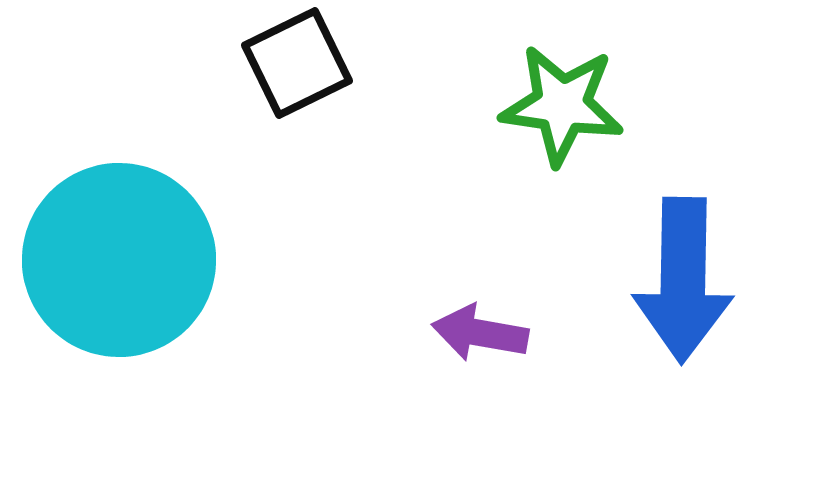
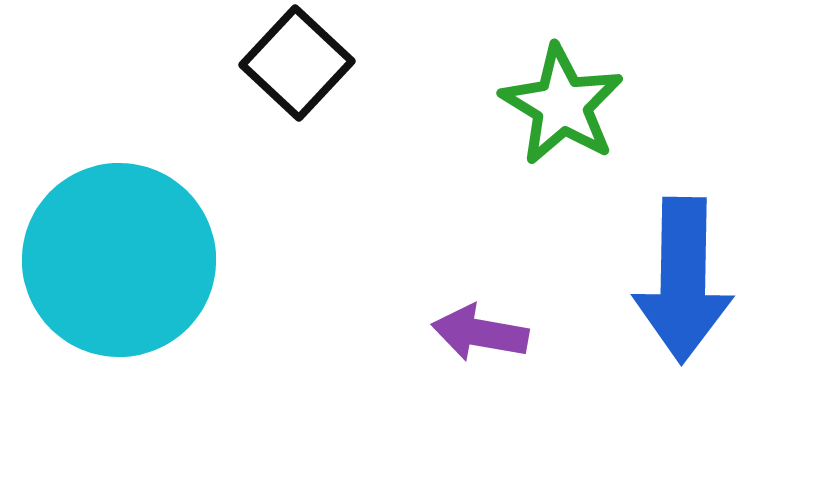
black square: rotated 21 degrees counterclockwise
green star: rotated 23 degrees clockwise
